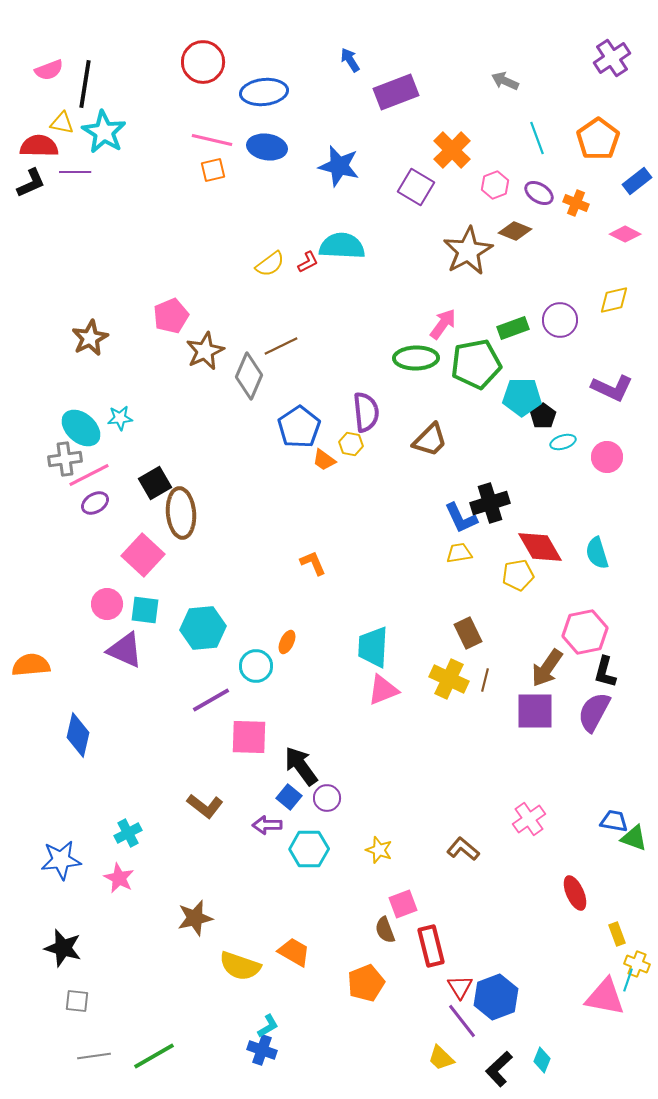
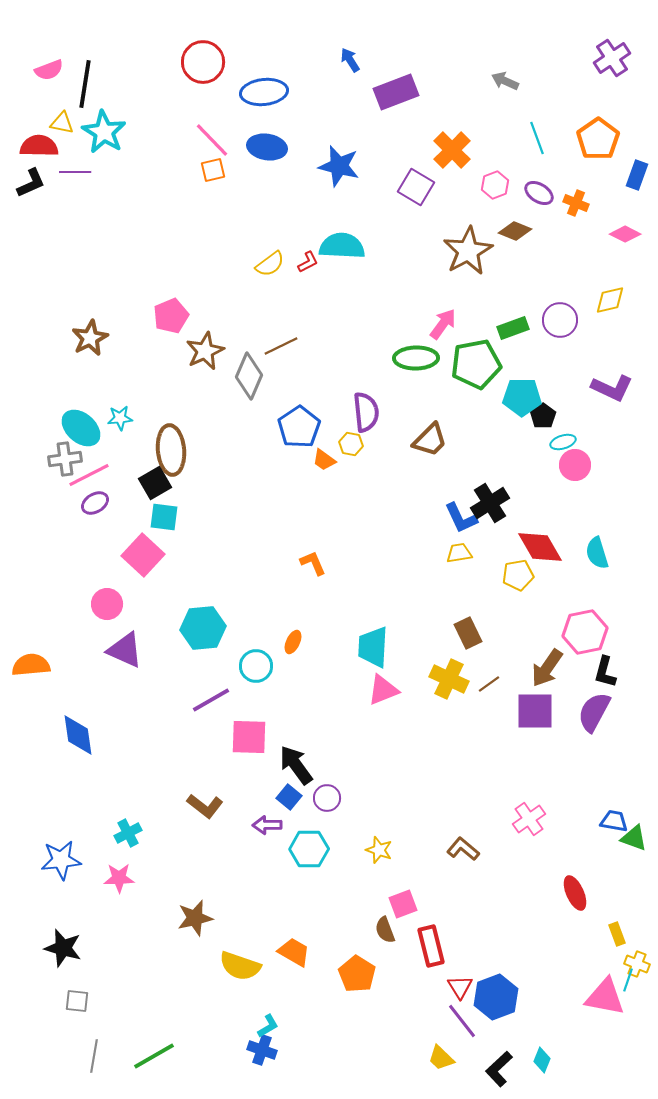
pink line at (212, 140): rotated 33 degrees clockwise
blue rectangle at (637, 181): moved 6 px up; rotated 32 degrees counterclockwise
yellow diamond at (614, 300): moved 4 px left
pink circle at (607, 457): moved 32 px left, 8 px down
black cross at (490, 503): rotated 15 degrees counterclockwise
brown ellipse at (181, 513): moved 10 px left, 63 px up
cyan square at (145, 610): moved 19 px right, 93 px up
orange ellipse at (287, 642): moved 6 px right
brown line at (485, 680): moved 4 px right, 4 px down; rotated 40 degrees clockwise
blue diamond at (78, 735): rotated 21 degrees counterclockwise
black arrow at (301, 766): moved 5 px left, 1 px up
pink star at (119, 878): rotated 28 degrees counterclockwise
orange pentagon at (366, 983): moved 9 px left, 9 px up; rotated 18 degrees counterclockwise
gray line at (94, 1056): rotated 72 degrees counterclockwise
